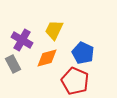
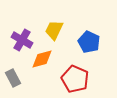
blue pentagon: moved 6 px right, 11 px up
orange diamond: moved 5 px left, 1 px down
gray rectangle: moved 14 px down
red pentagon: moved 2 px up
